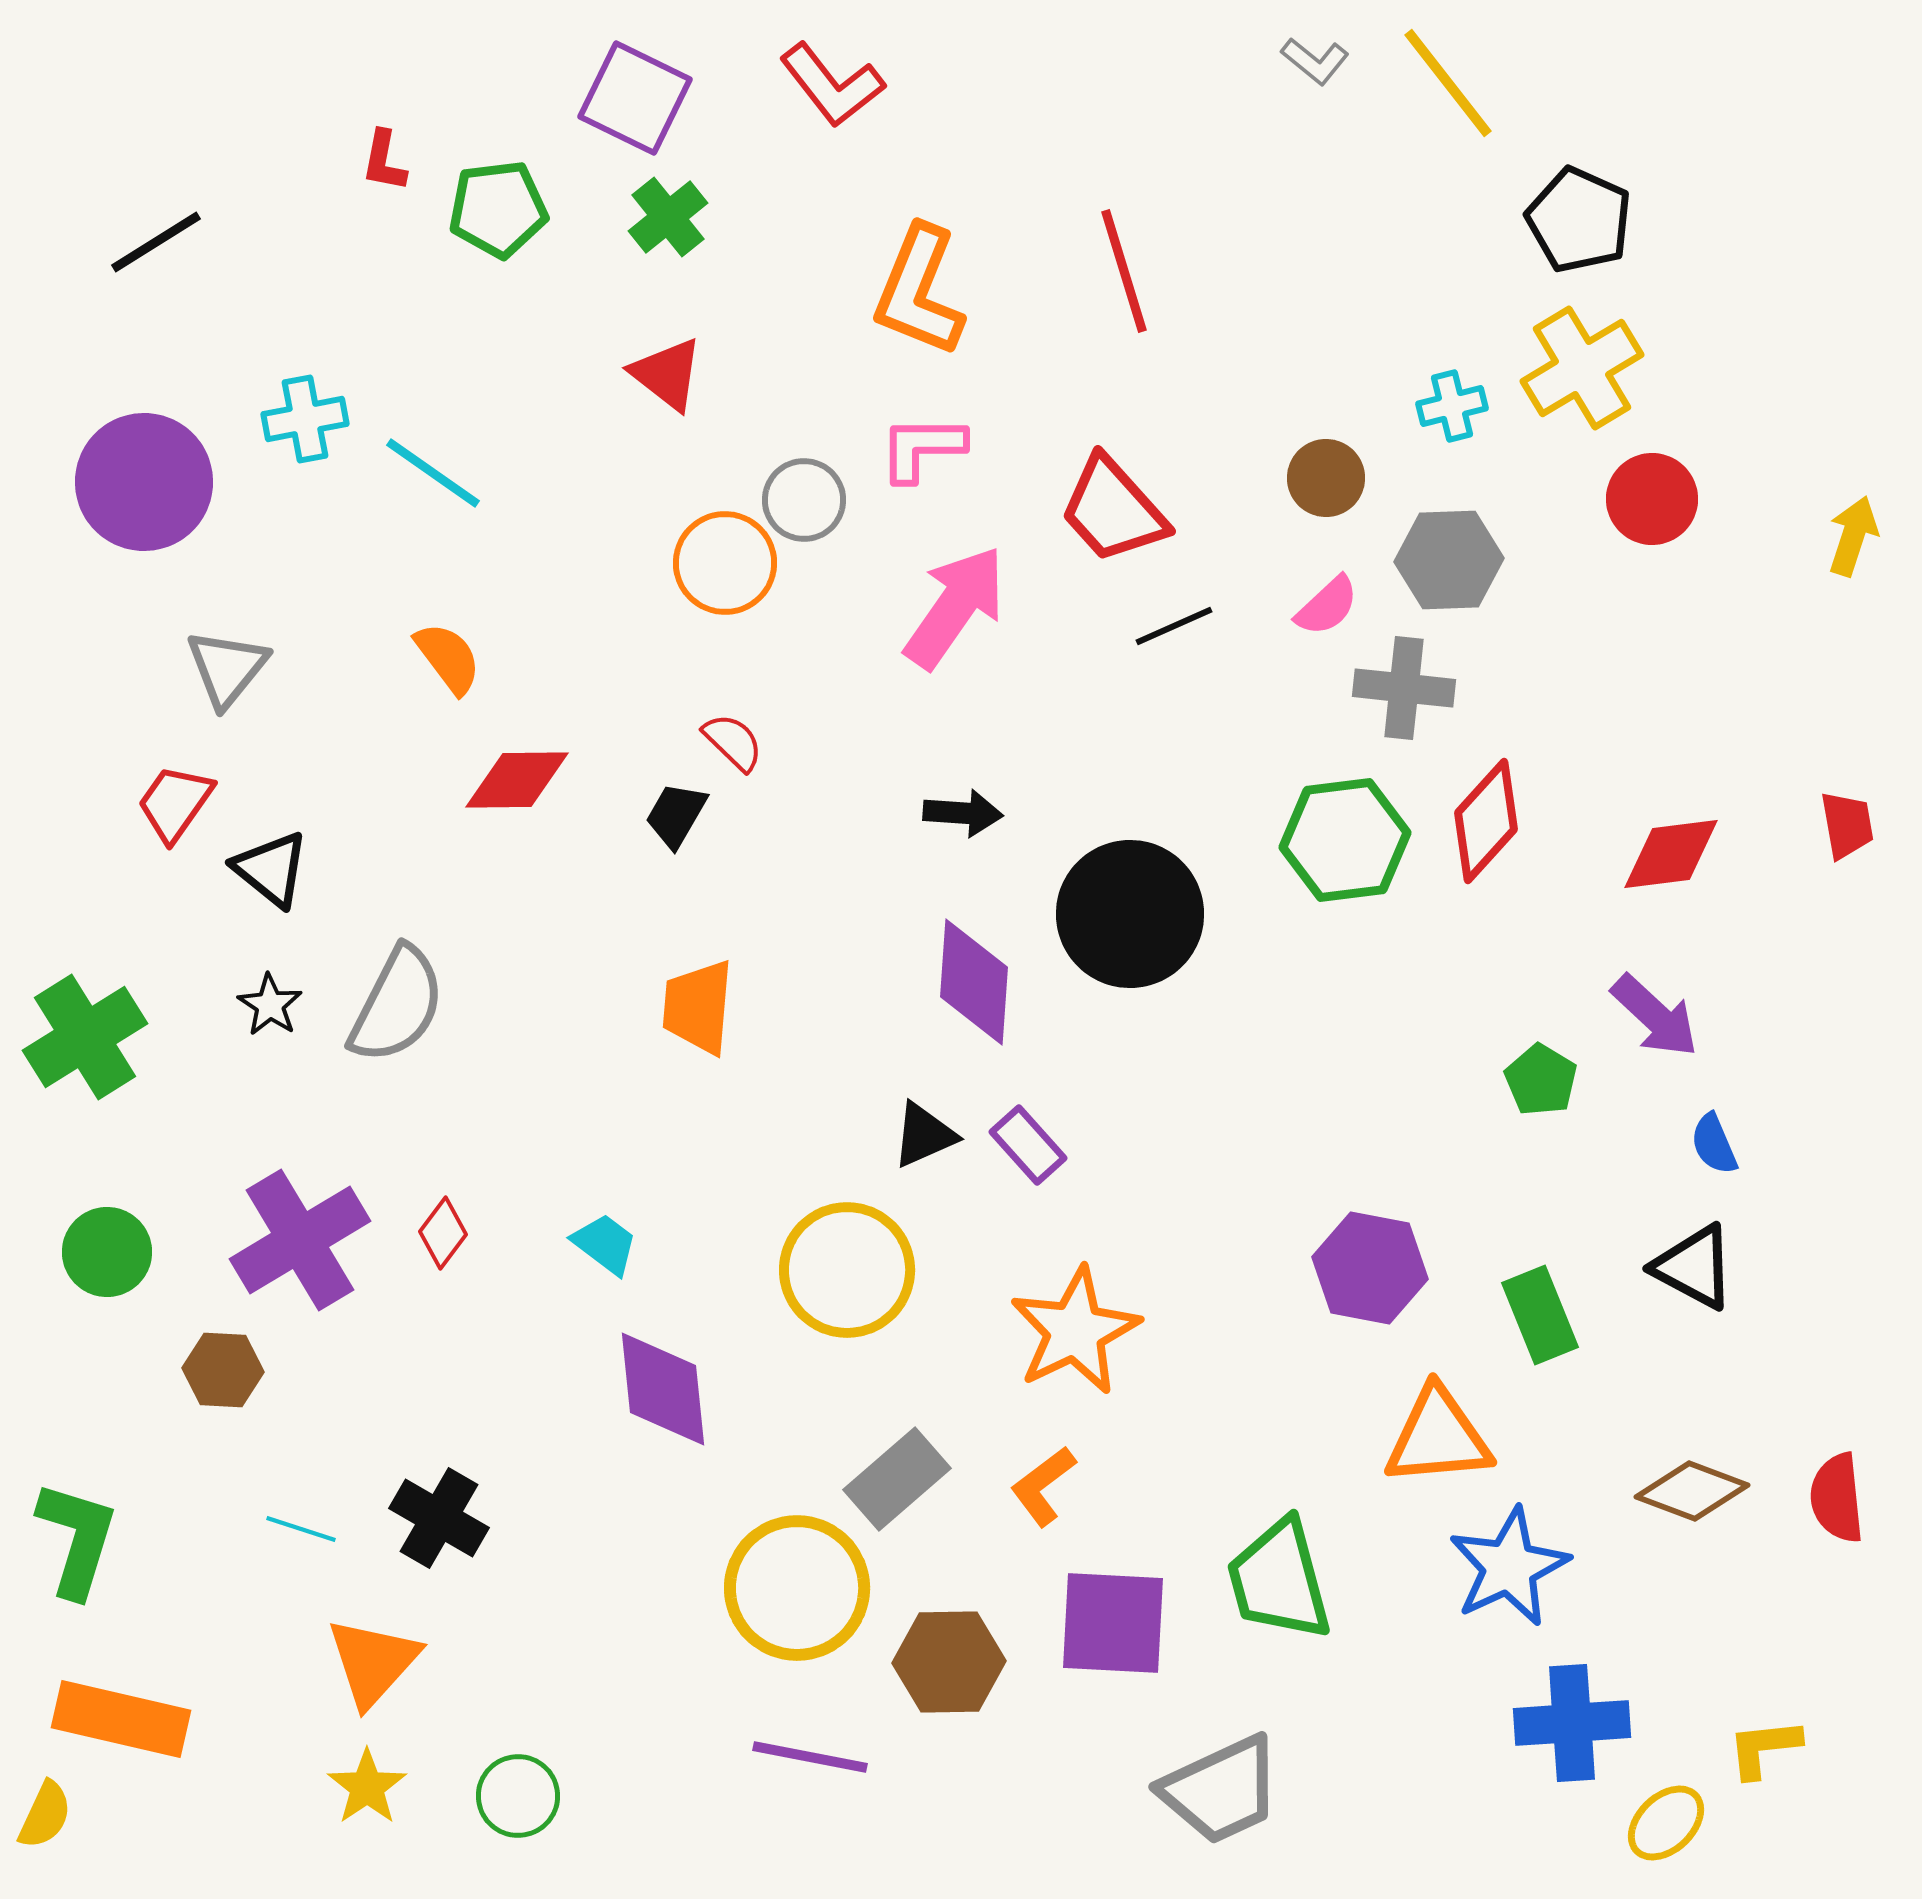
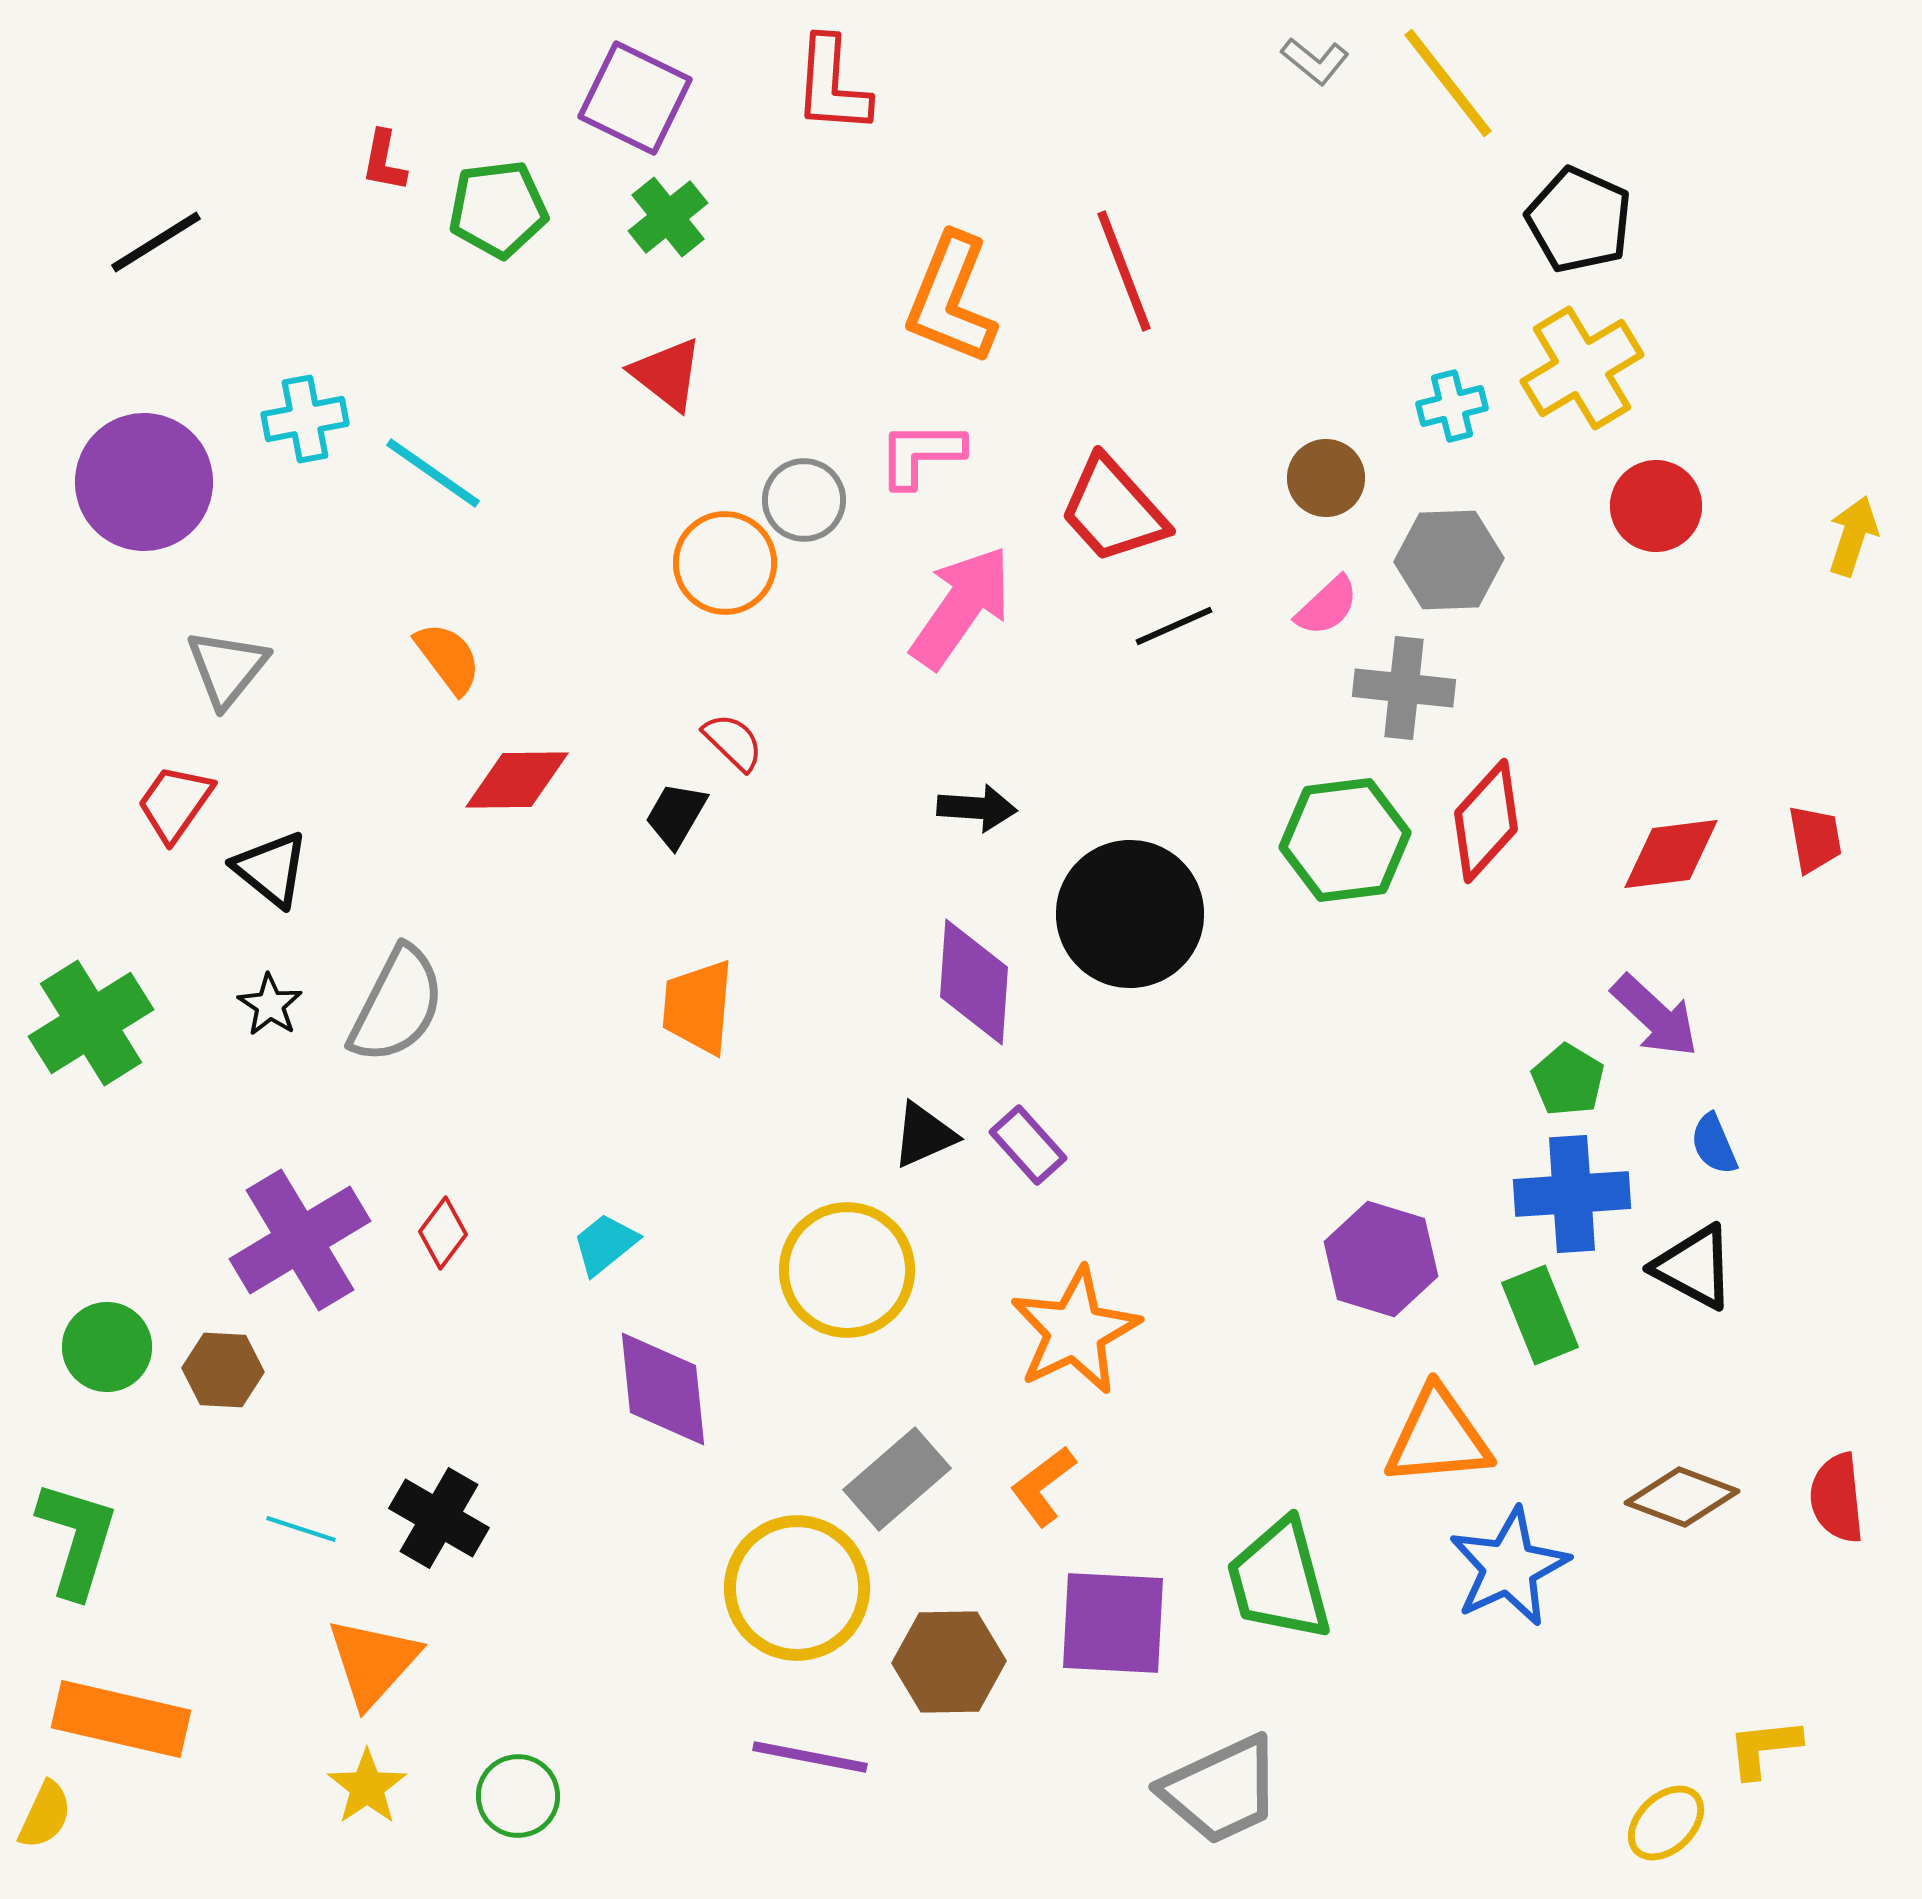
red L-shape at (832, 85): rotated 42 degrees clockwise
red line at (1124, 271): rotated 4 degrees counterclockwise
orange L-shape at (919, 291): moved 32 px right, 8 px down
pink L-shape at (922, 448): moved 1 px left, 6 px down
red circle at (1652, 499): moved 4 px right, 7 px down
pink arrow at (955, 607): moved 6 px right
black arrow at (963, 813): moved 14 px right, 5 px up
red trapezoid at (1847, 825): moved 32 px left, 14 px down
green cross at (85, 1037): moved 6 px right, 14 px up
green pentagon at (1541, 1080): moved 27 px right
cyan trapezoid at (605, 1244): rotated 76 degrees counterclockwise
green circle at (107, 1252): moved 95 px down
purple hexagon at (1370, 1268): moved 11 px right, 9 px up; rotated 6 degrees clockwise
brown diamond at (1692, 1491): moved 10 px left, 6 px down
blue cross at (1572, 1723): moved 529 px up
